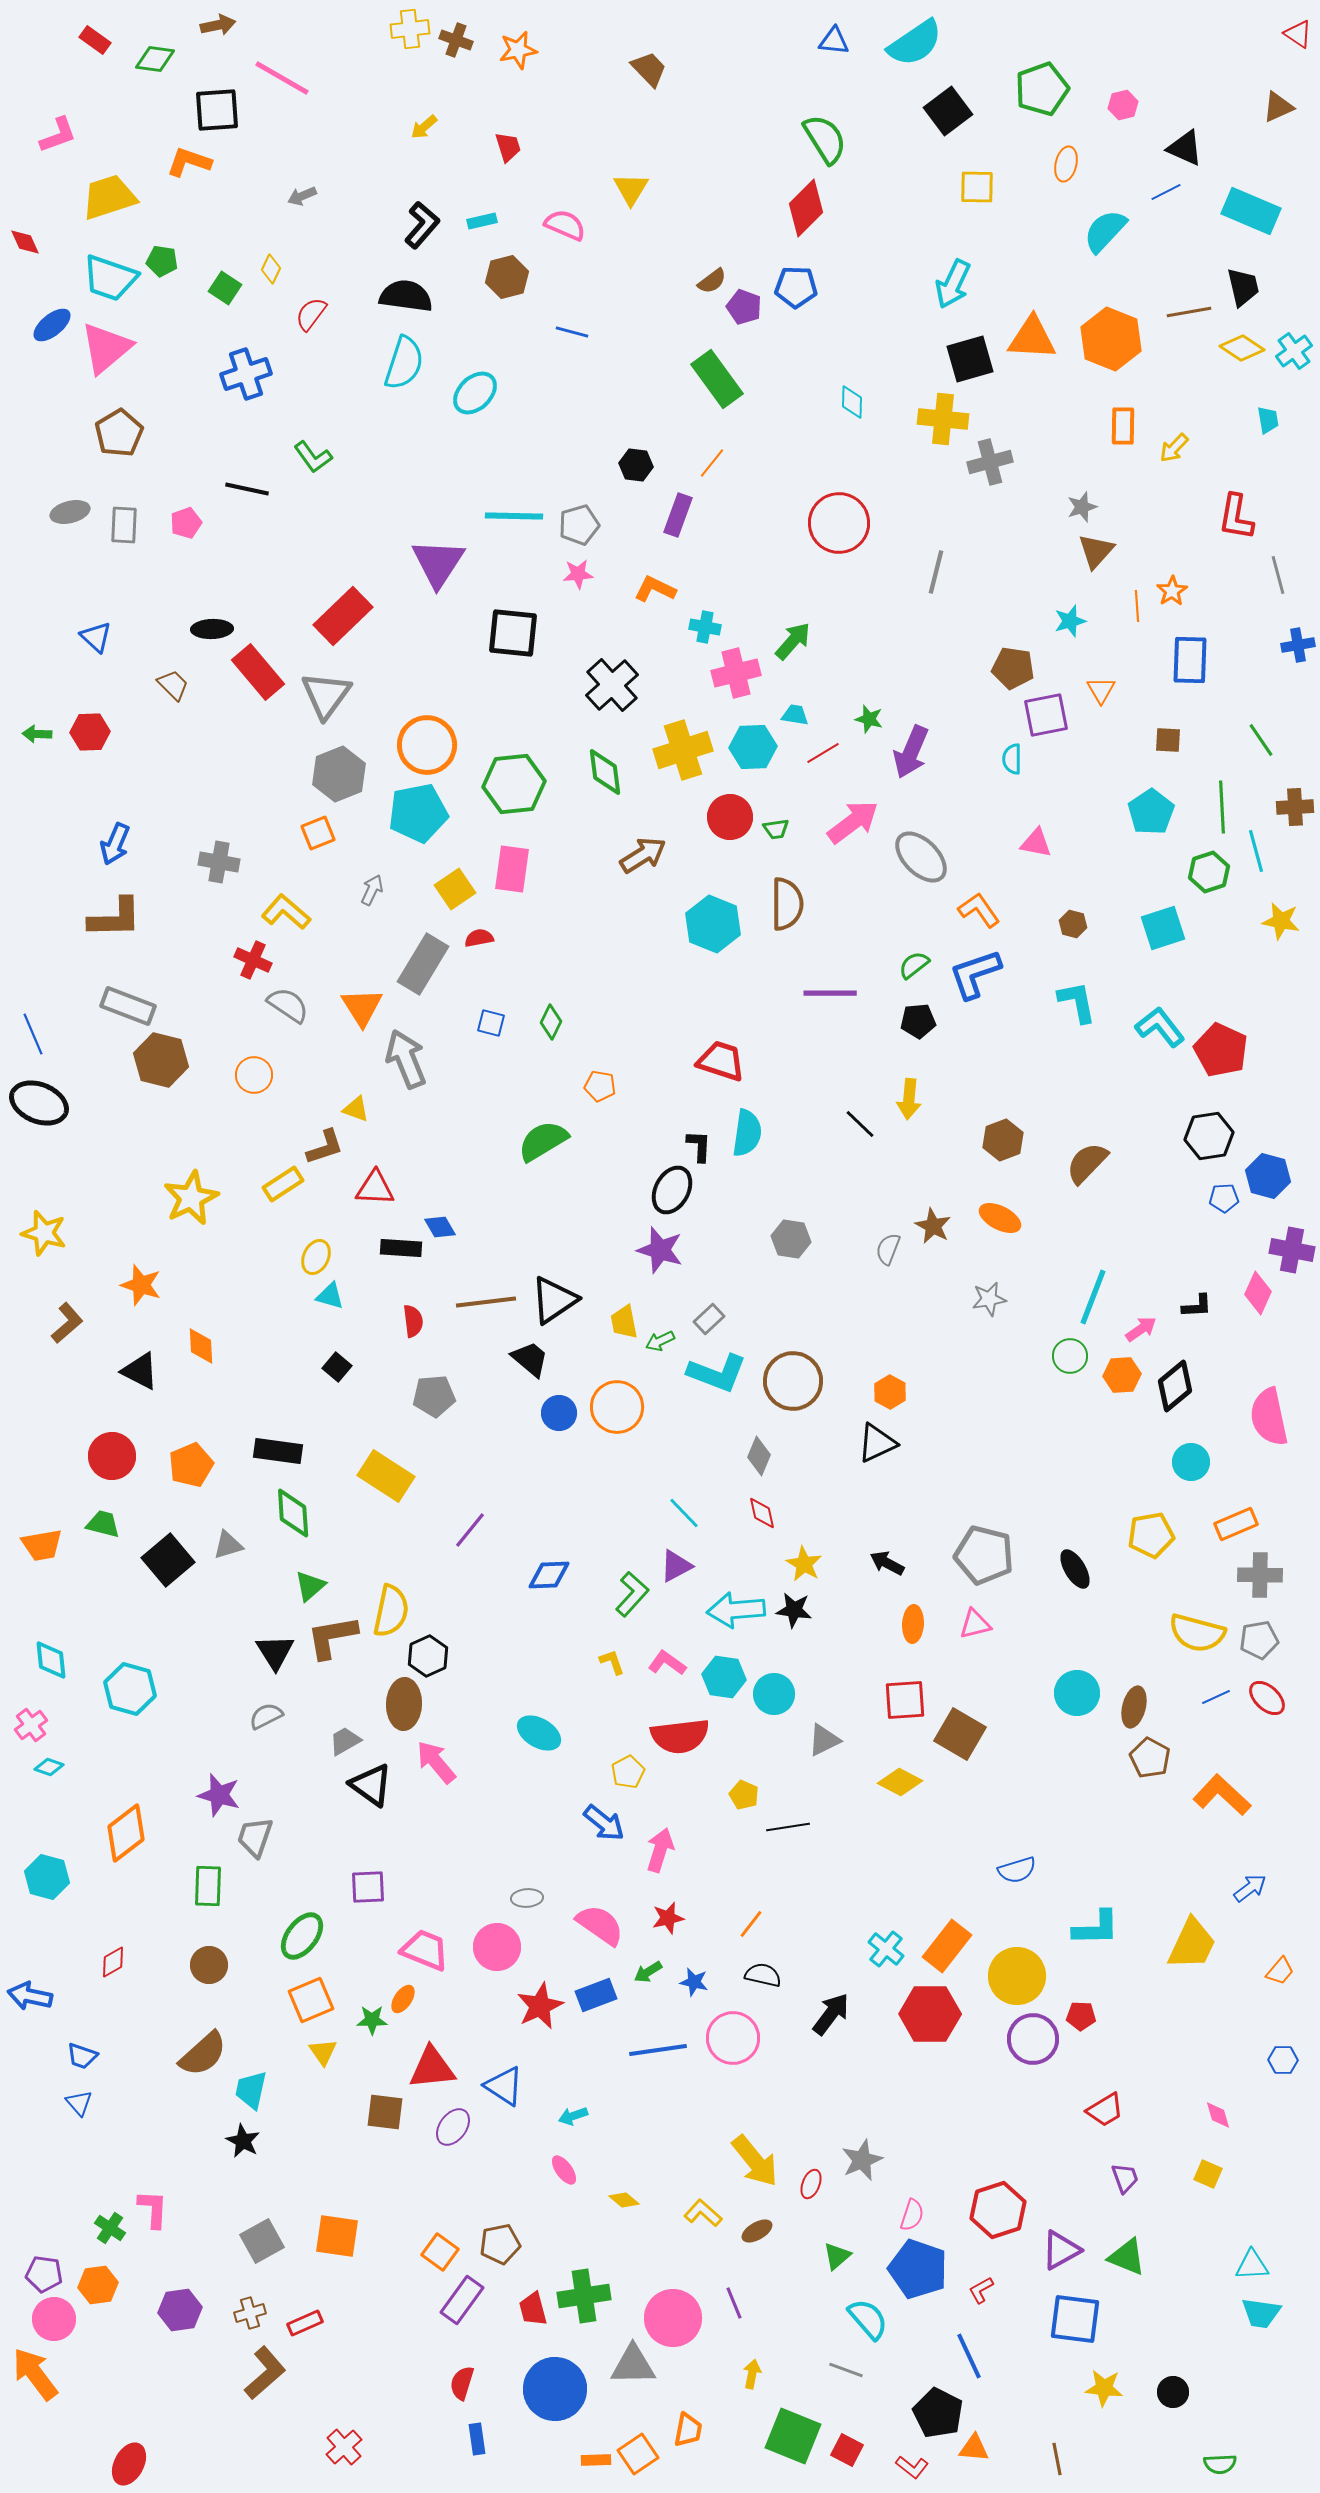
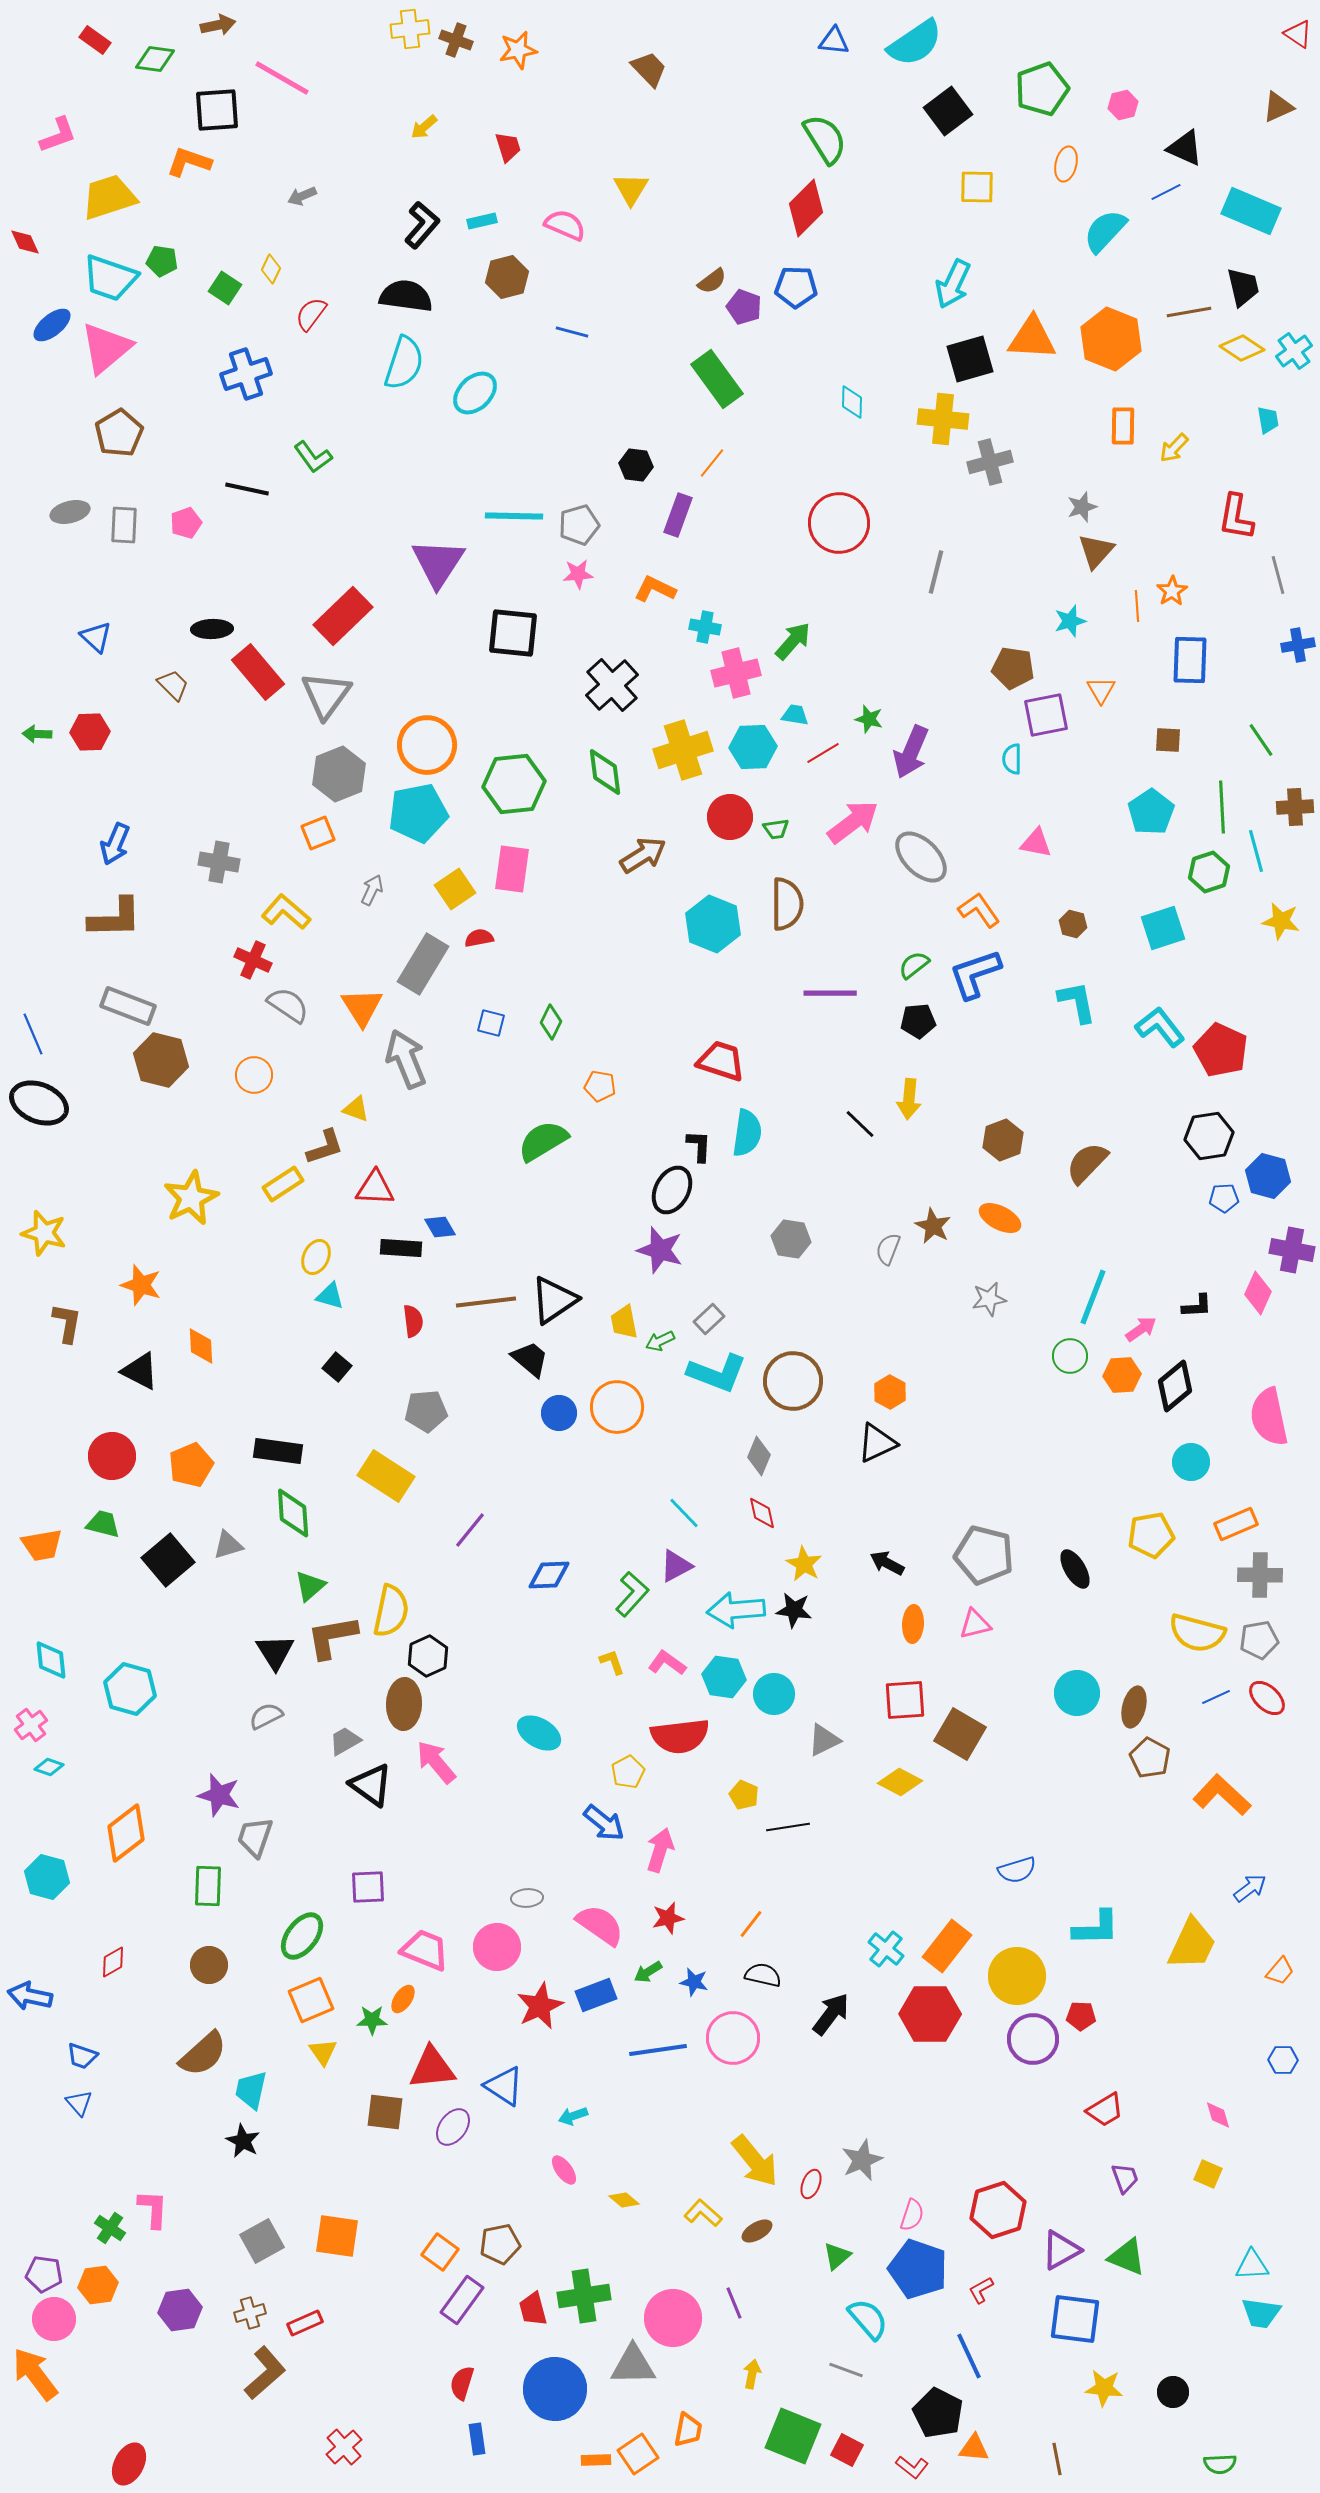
brown L-shape at (67, 1323): rotated 39 degrees counterclockwise
gray pentagon at (434, 1396): moved 8 px left, 15 px down
